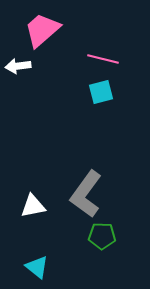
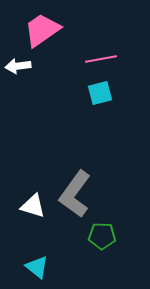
pink trapezoid: rotated 6 degrees clockwise
pink line: moved 2 px left; rotated 24 degrees counterclockwise
cyan square: moved 1 px left, 1 px down
gray L-shape: moved 11 px left
white triangle: rotated 28 degrees clockwise
